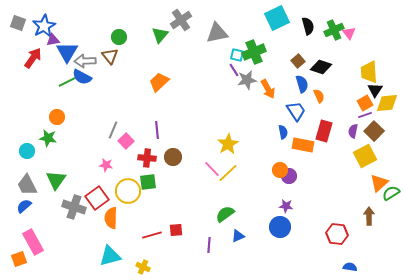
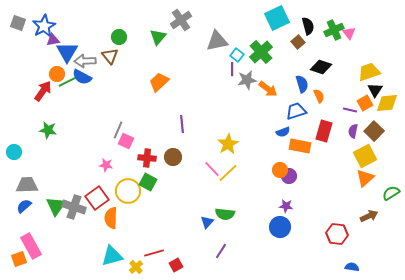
gray triangle at (217, 33): moved 8 px down
green triangle at (160, 35): moved 2 px left, 2 px down
green cross at (254, 52): moved 7 px right; rotated 20 degrees counterclockwise
cyan square at (237, 55): rotated 24 degrees clockwise
red arrow at (33, 58): moved 10 px right, 33 px down
brown square at (298, 61): moved 19 px up
purple line at (234, 70): moved 2 px left, 1 px up; rotated 32 degrees clockwise
yellow trapezoid at (369, 72): rotated 75 degrees clockwise
orange arrow at (268, 89): rotated 24 degrees counterclockwise
blue trapezoid at (296, 111): rotated 75 degrees counterclockwise
purple line at (365, 115): moved 15 px left, 5 px up; rotated 32 degrees clockwise
orange circle at (57, 117): moved 43 px up
gray line at (113, 130): moved 5 px right
purple line at (157, 130): moved 25 px right, 6 px up
blue semicircle at (283, 132): rotated 80 degrees clockwise
green star at (48, 138): moved 8 px up
pink square at (126, 141): rotated 21 degrees counterclockwise
orange rectangle at (303, 145): moved 3 px left, 1 px down
cyan circle at (27, 151): moved 13 px left, 1 px down
green triangle at (56, 180): moved 26 px down
green square at (148, 182): rotated 36 degrees clockwise
orange triangle at (379, 183): moved 14 px left, 5 px up
gray trapezoid at (27, 185): rotated 115 degrees clockwise
green semicircle at (225, 214): rotated 138 degrees counterclockwise
brown arrow at (369, 216): rotated 66 degrees clockwise
red square at (176, 230): moved 35 px down; rotated 24 degrees counterclockwise
red line at (152, 235): moved 2 px right, 18 px down
blue triangle at (238, 236): moved 31 px left, 14 px up; rotated 24 degrees counterclockwise
pink rectangle at (33, 242): moved 2 px left, 4 px down
purple line at (209, 245): moved 12 px right, 6 px down; rotated 28 degrees clockwise
cyan triangle at (110, 256): moved 2 px right
yellow cross at (143, 267): moved 7 px left; rotated 24 degrees clockwise
blue semicircle at (350, 267): moved 2 px right
